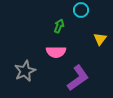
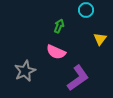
cyan circle: moved 5 px right
pink semicircle: rotated 24 degrees clockwise
